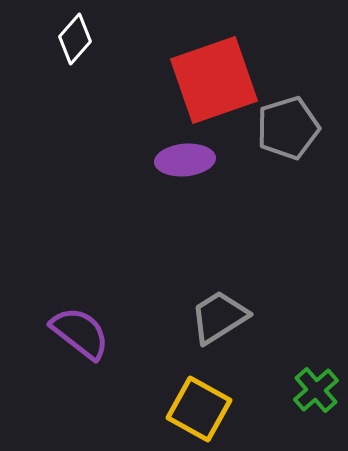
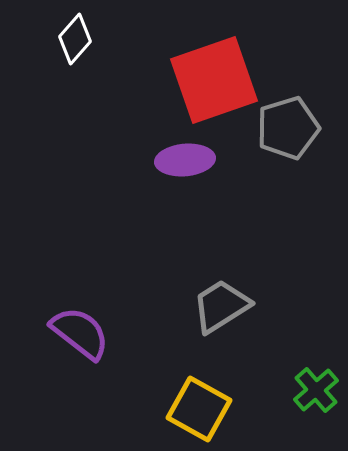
gray trapezoid: moved 2 px right, 11 px up
